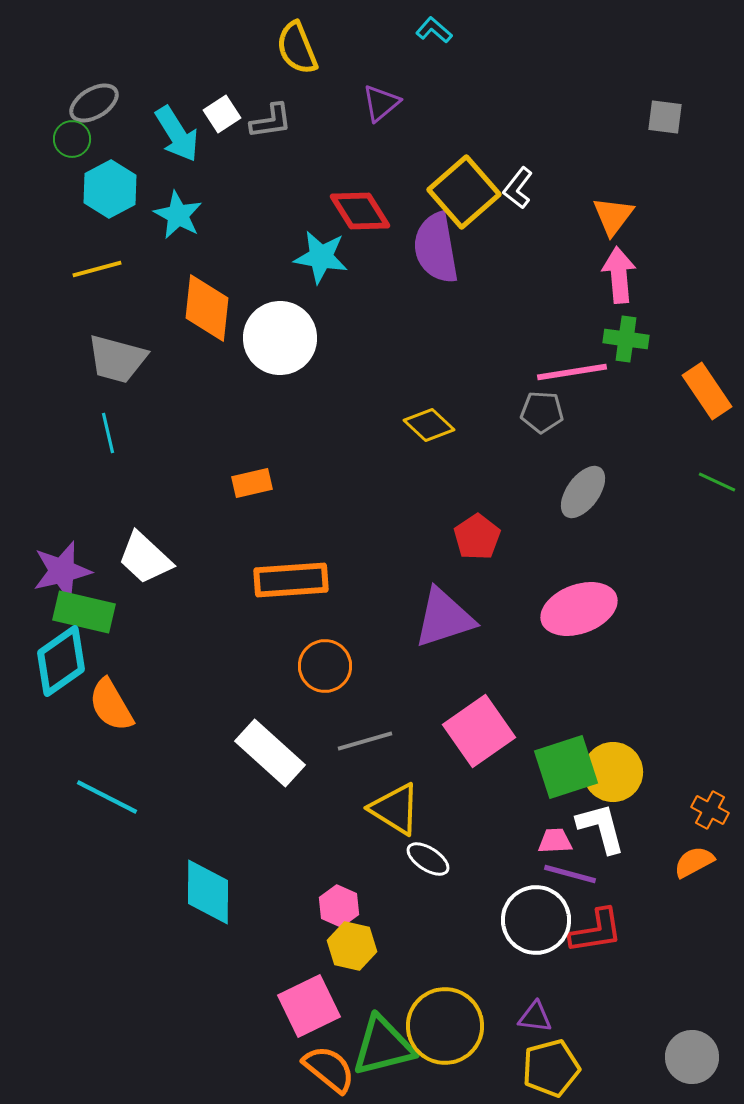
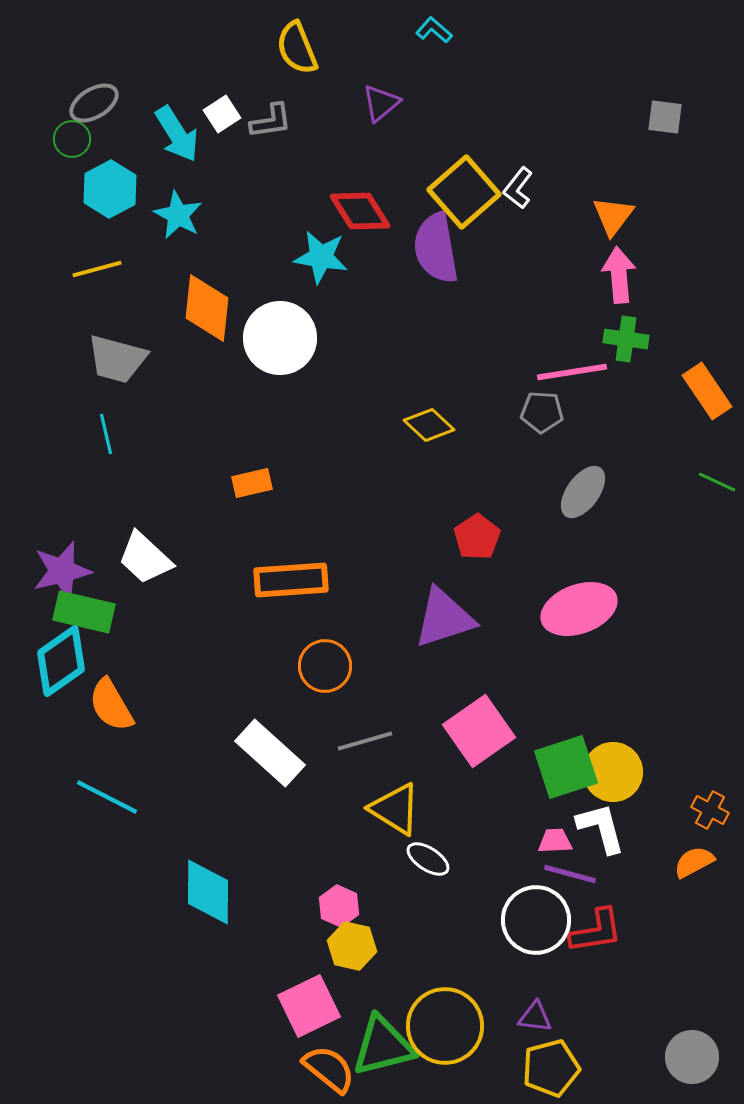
cyan line at (108, 433): moved 2 px left, 1 px down
